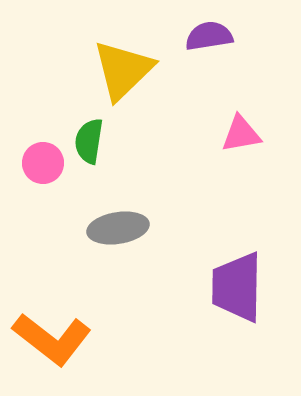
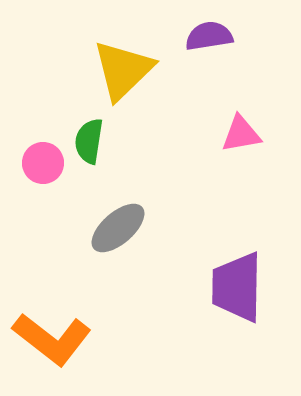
gray ellipse: rotated 32 degrees counterclockwise
